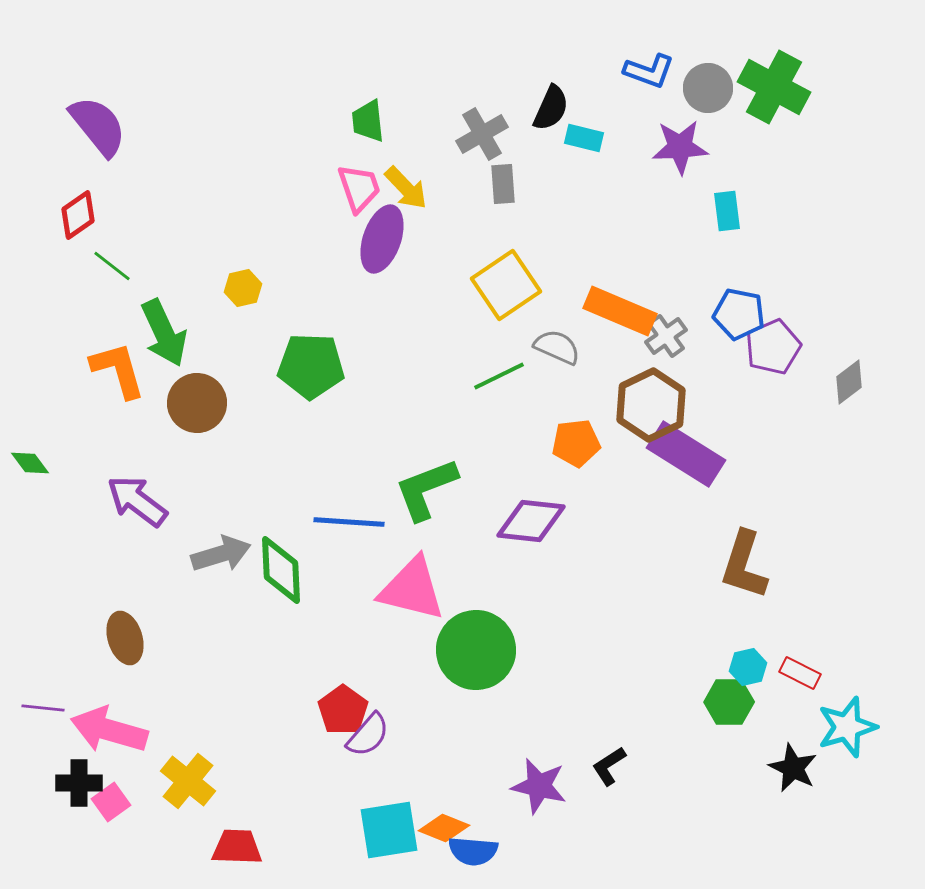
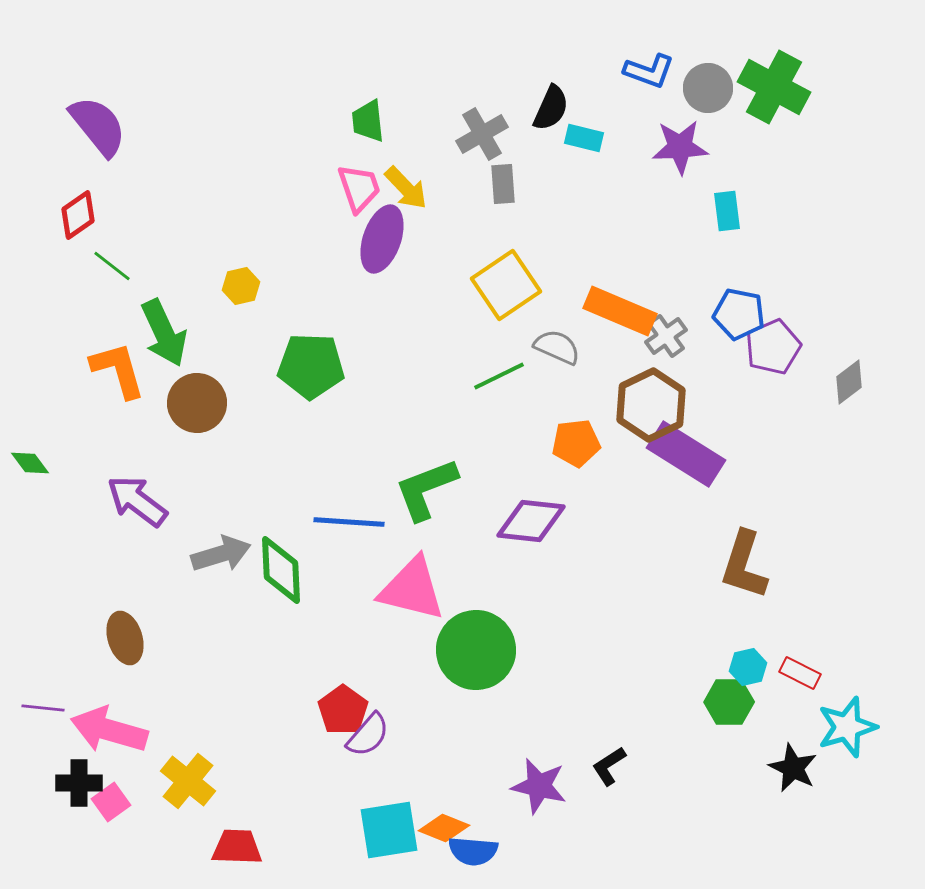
yellow hexagon at (243, 288): moved 2 px left, 2 px up
